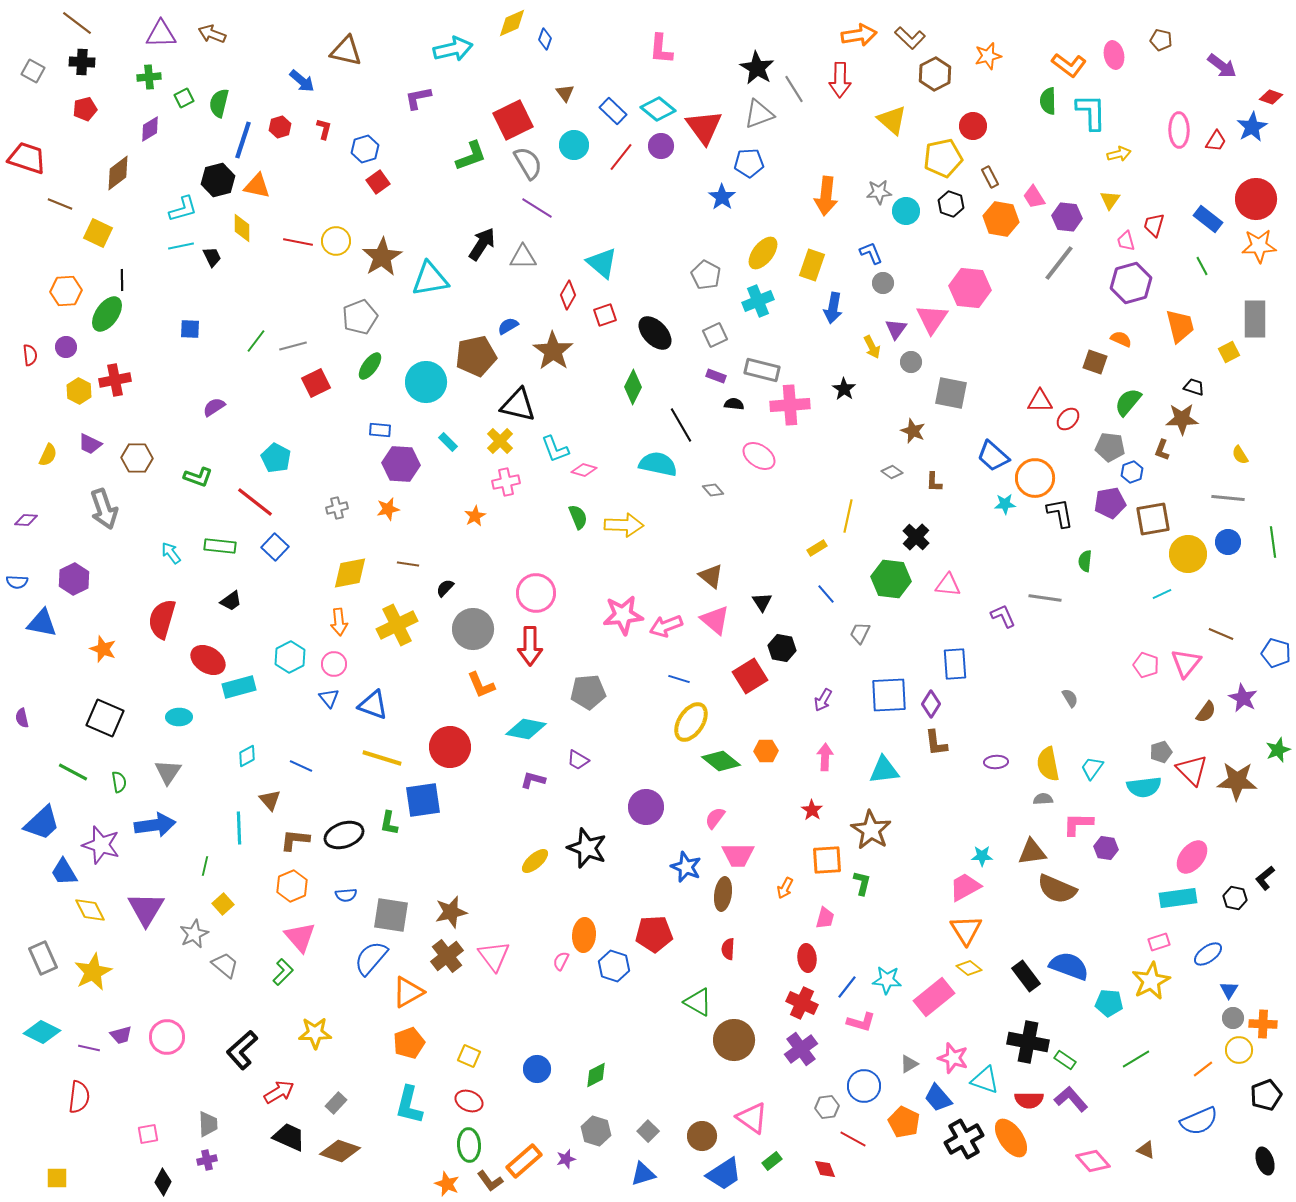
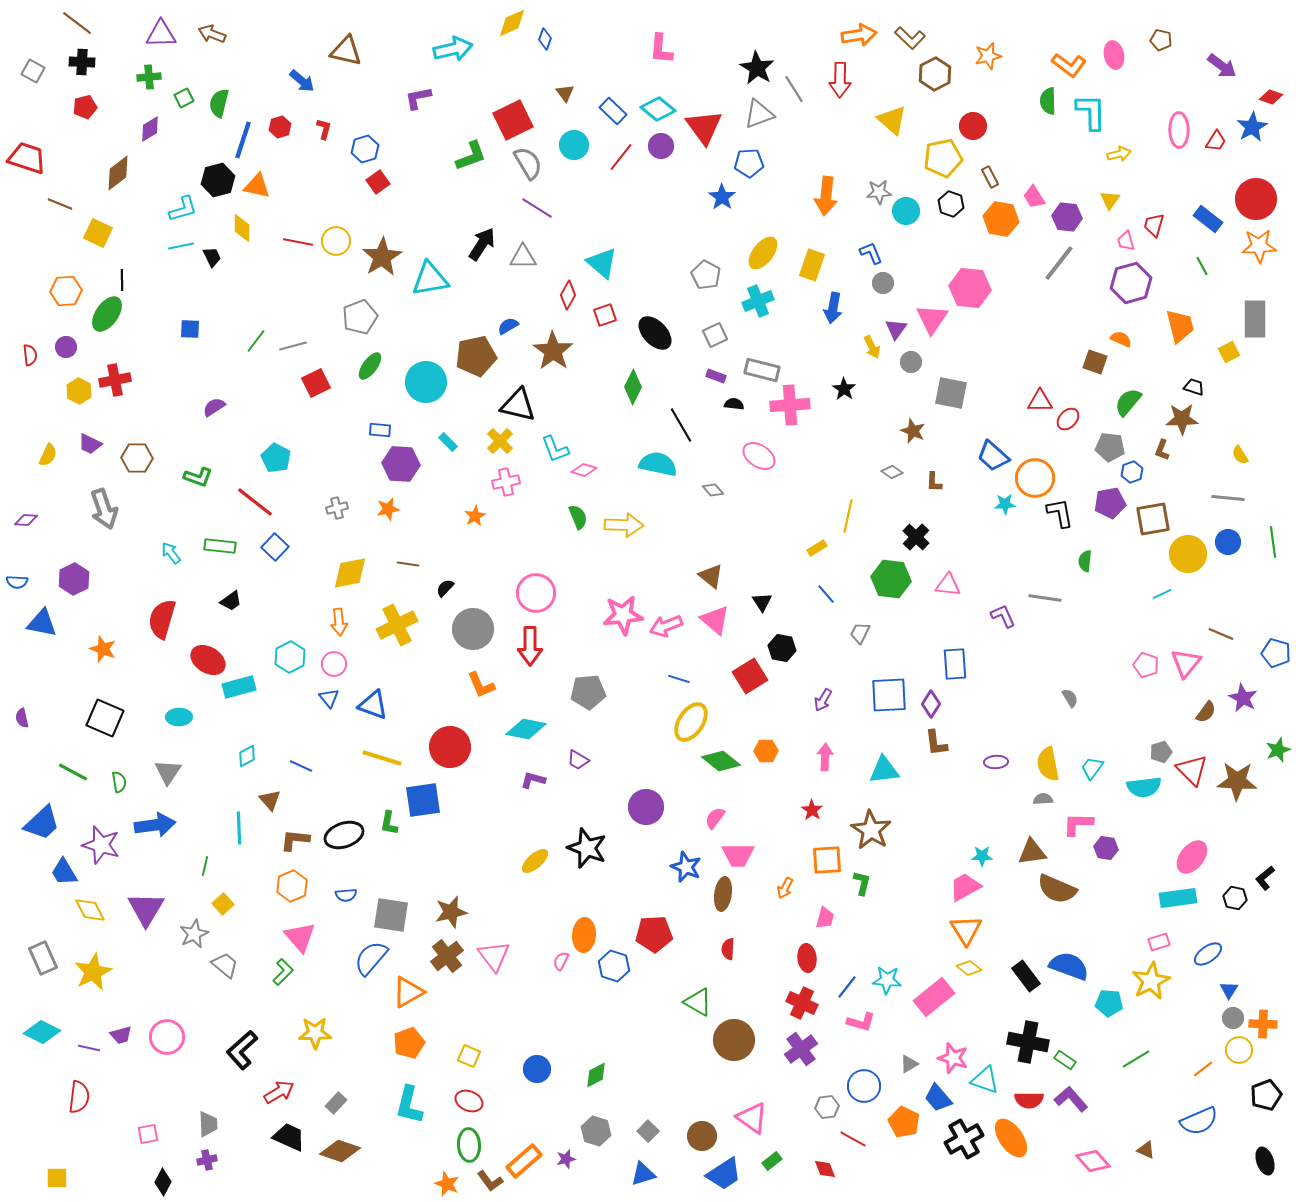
red pentagon at (85, 109): moved 2 px up
